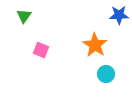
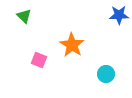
green triangle: rotated 21 degrees counterclockwise
orange star: moved 23 px left
pink square: moved 2 px left, 10 px down
